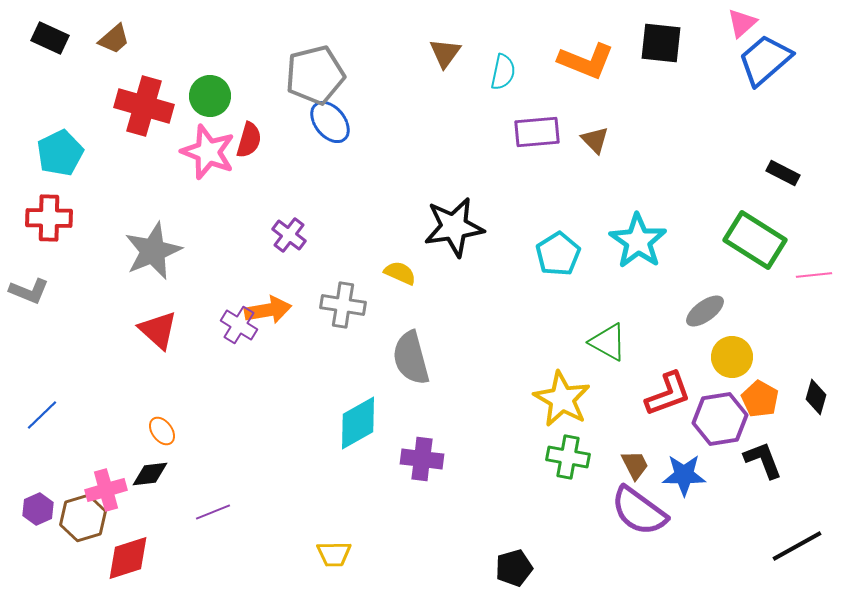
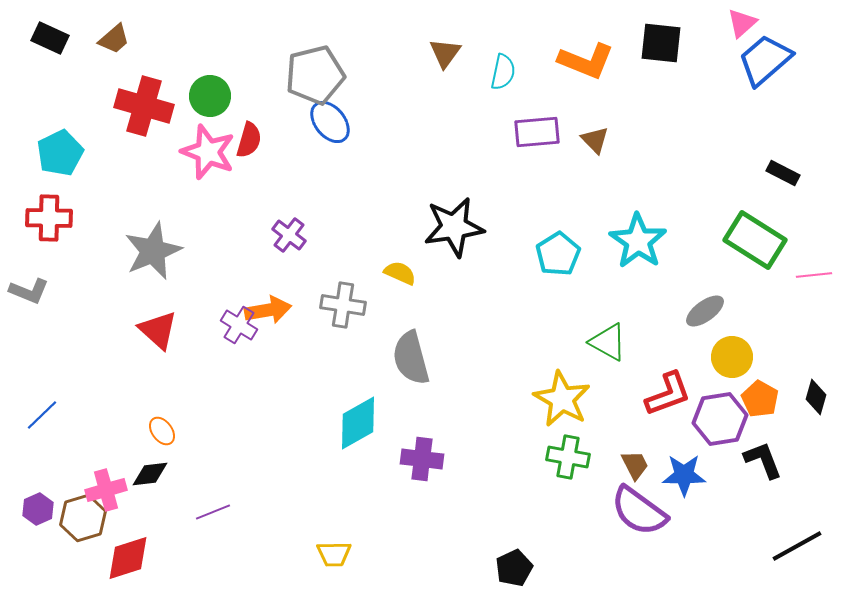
black pentagon at (514, 568): rotated 9 degrees counterclockwise
